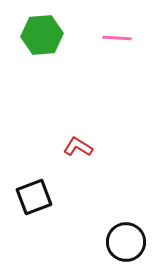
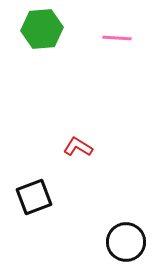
green hexagon: moved 6 px up
